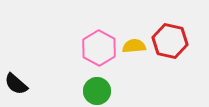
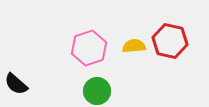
pink hexagon: moved 10 px left; rotated 12 degrees clockwise
